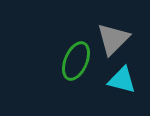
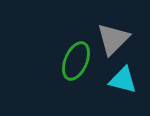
cyan triangle: moved 1 px right
